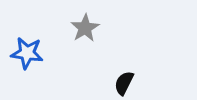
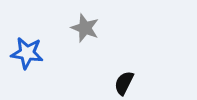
gray star: rotated 20 degrees counterclockwise
